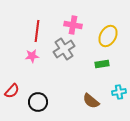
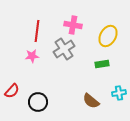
cyan cross: moved 1 px down
